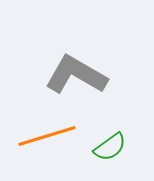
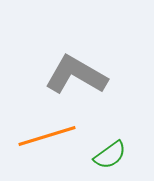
green semicircle: moved 8 px down
